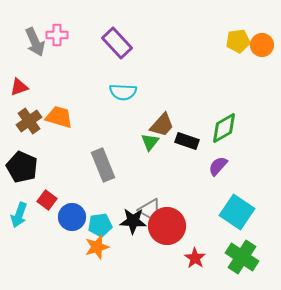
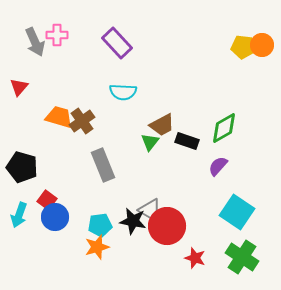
yellow pentagon: moved 5 px right, 6 px down; rotated 15 degrees clockwise
red triangle: rotated 30 degrees counterclockwise
brown cross: moved 53 px right
brown trapezoid: rotated 20 degrees clockwise
black pentagon: rotated 8 degrees counterclockwise
blue circle: moved 17 px left
black star: rotated 8 degrees clockwise
red star: rotated 15 degrees counterclockwise
